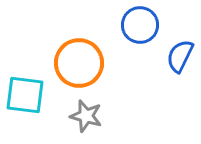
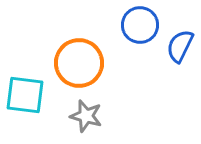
blue semicircle: moved 10 px up
